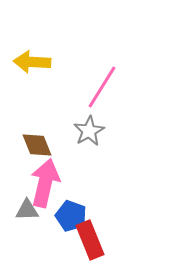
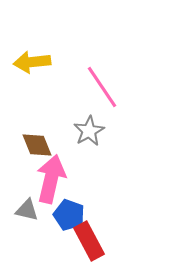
yellow arrow: rotated 9 degrees counterclockwise
pink line: rotated 66 degrees counterclockwise
pink arrow: moved 6 px right, 4 px up
gray triangle: rotated 15 degrees clockwise
blue pentagon: moved 2 px left, 1 px up
red rectangle: moved 1 px left, 1 px down; rotated 6 degrees counterclockwise
